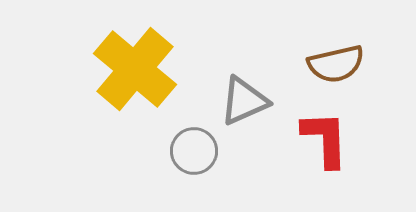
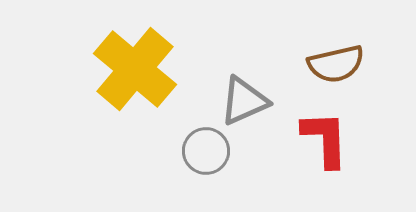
gray circle: moved 12 px right
